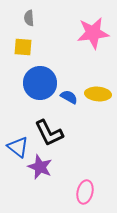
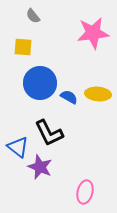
gray semicircle: moved 4 px right, 2 px up; rotated 35 degrees counterclockwise
